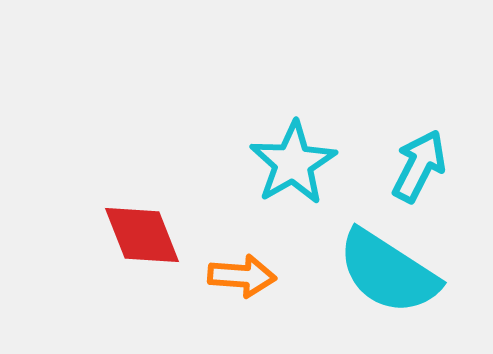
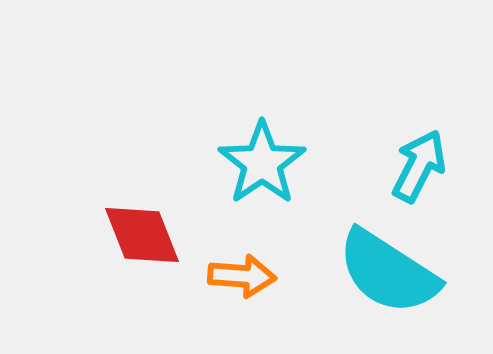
cyan star: moved 31 px left; rotated 4 degrees counterclockwise
